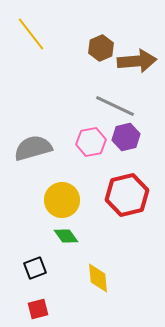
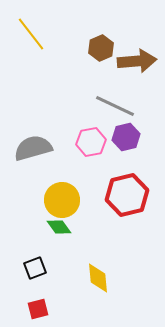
green diamond: moved 7 px left, 9 px up
